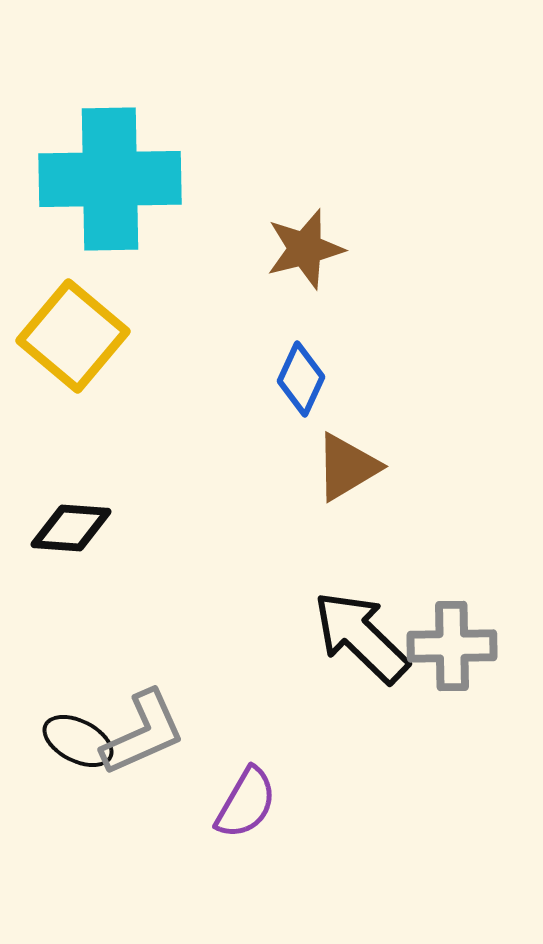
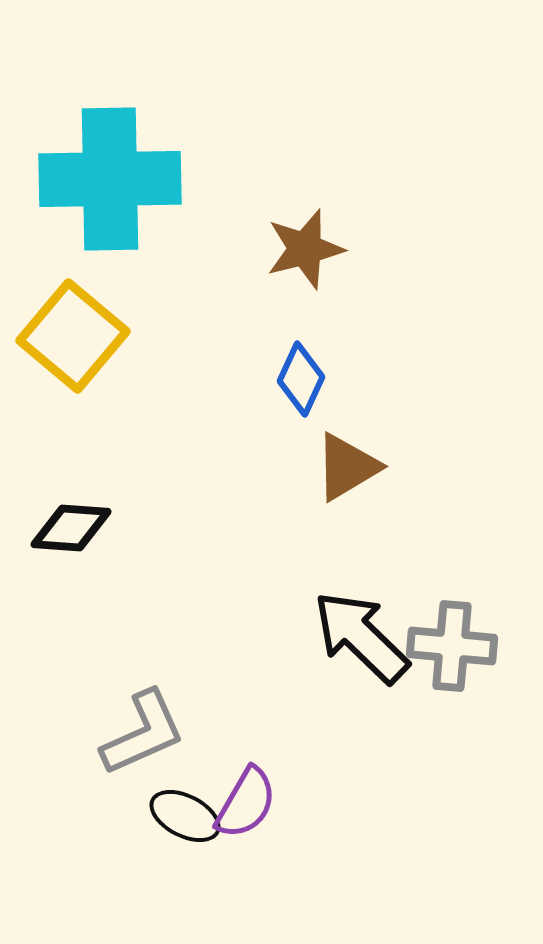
gray cross: rotated 6 degrees clockwise
black ellipse: moved 107 px right, 75 px down
